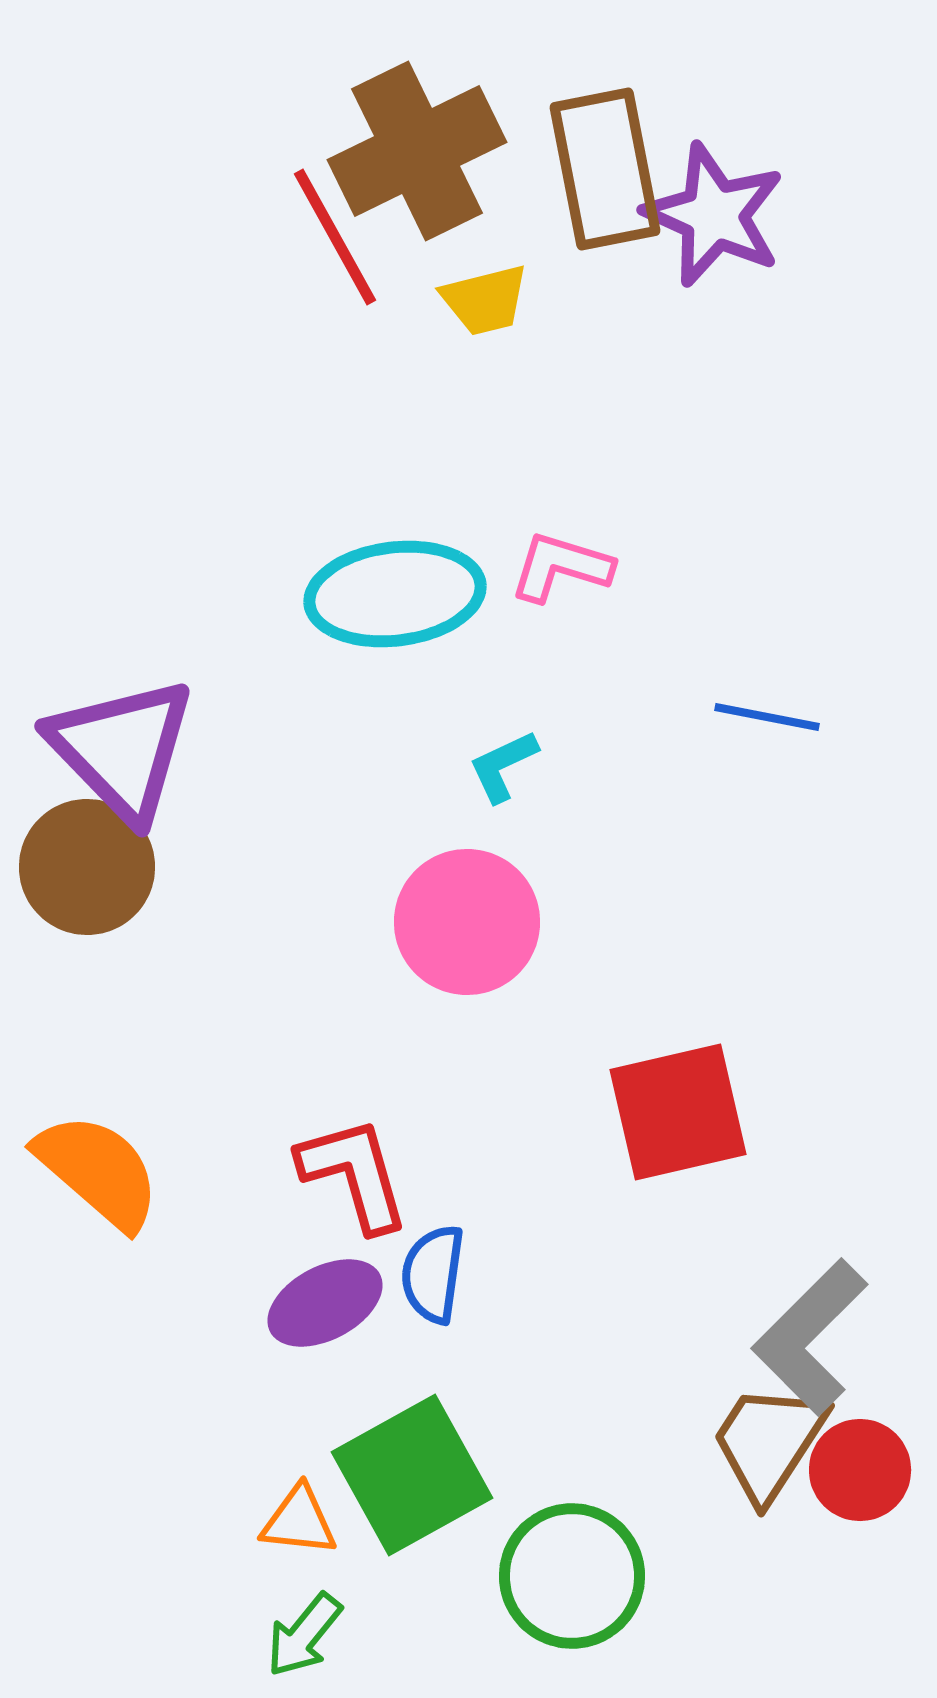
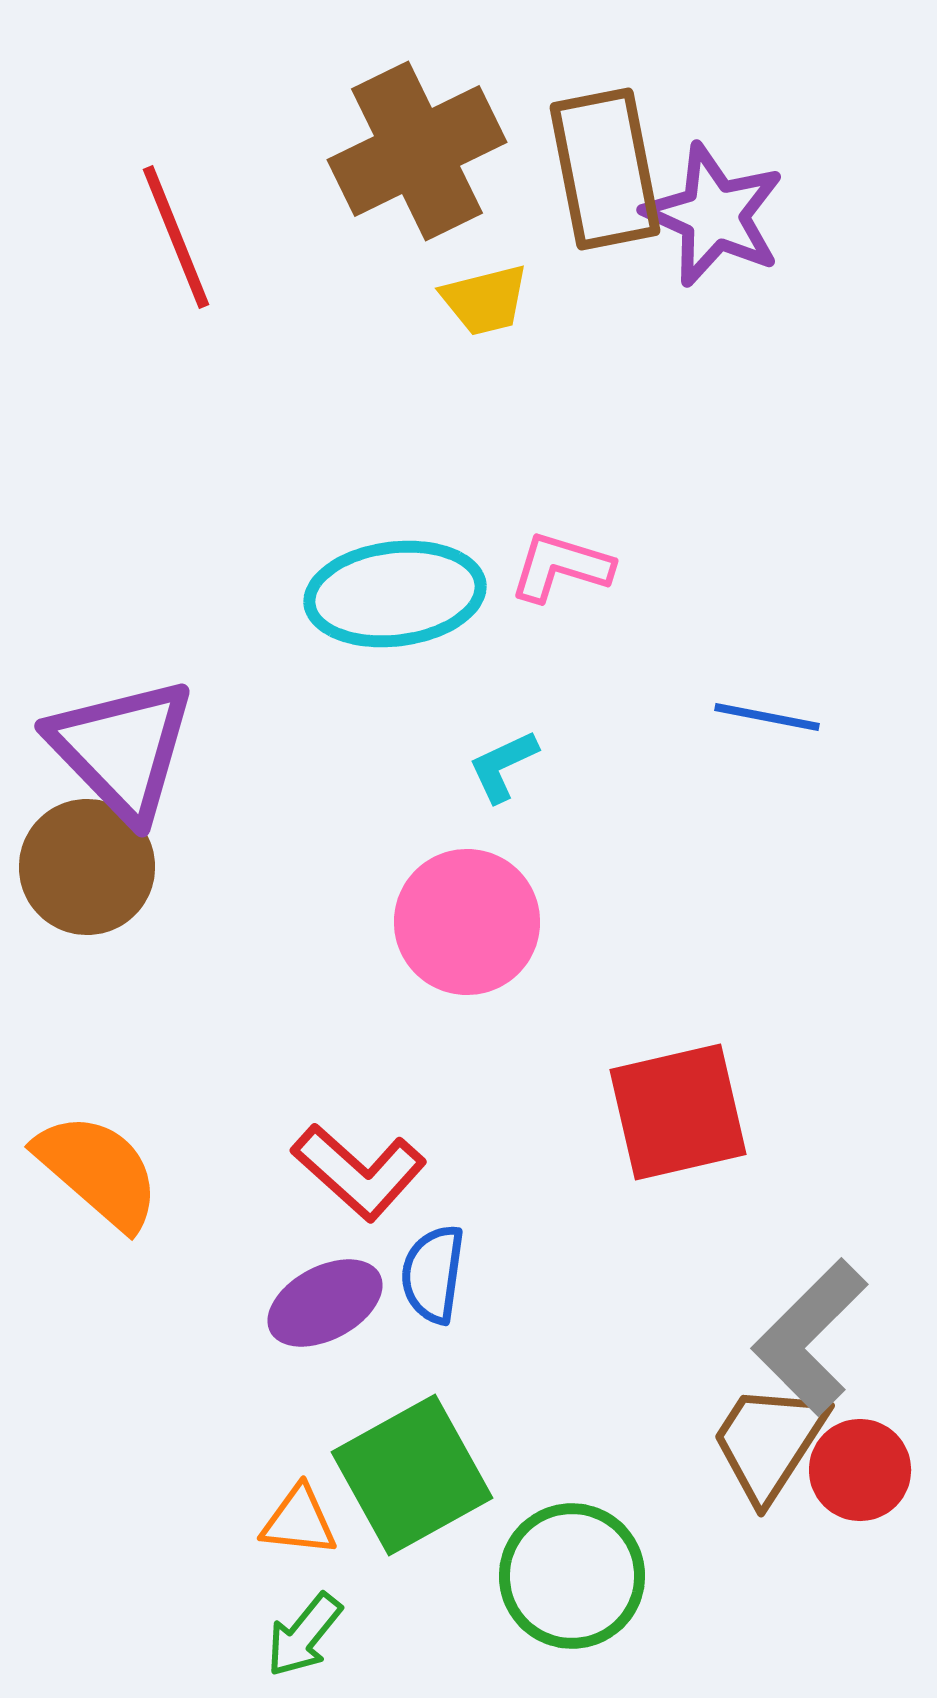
red line: moved 159 px left; rotated 7 degrees clockwise
red L-shape: moved 5 px right, 2 px up; rotated 148 degrees clockwise
